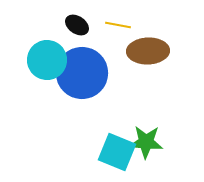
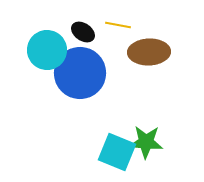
black ellipse: moved 6 px right, 7 px down
brown ellipse: moved 1 px right, 1 px down
cyan circle: moved 10 px up
blue circle: moved 2 px left
